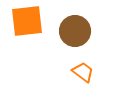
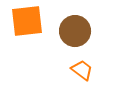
orange trapezoid: moved 1 px left, 2 px up
